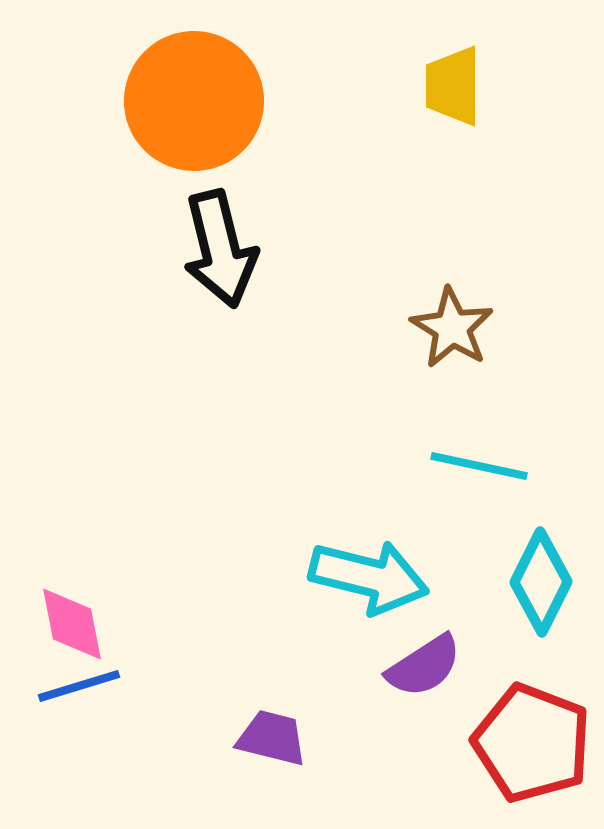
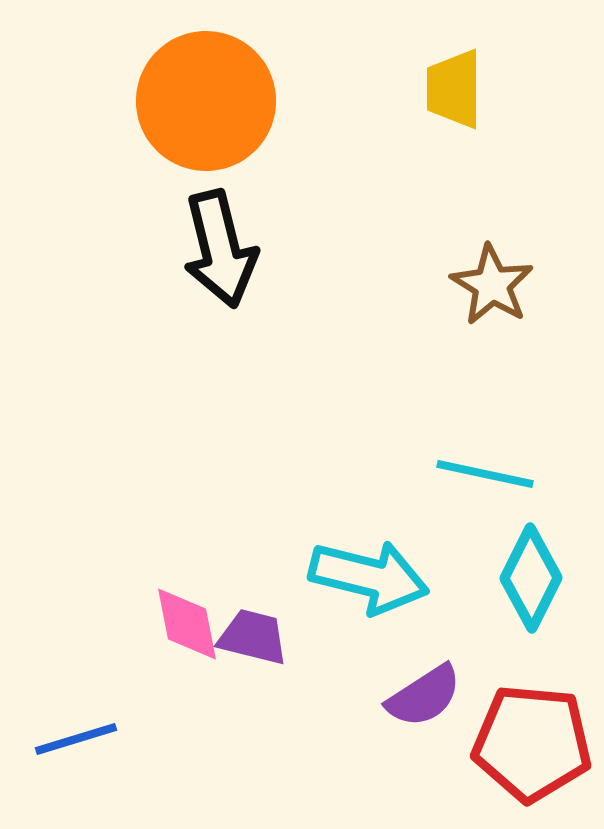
yellow trapezoid: moved 1 px right, 3 px down
orange circle: moved 12 px right
brown star: moved 40 px right, 43 px up
cyan line: moved 6 px right, 8 px down
cyan diamond: moved 10 px left, 4 px up
pink diamond: moved 115 px right
purple semicircle: moved 30 px down
blue line: moved 3 px left, 53 px down
purple trapezoid: moved 19 px left, 101 px up
red pentagon: rotated 16 degrees counterclockwise
